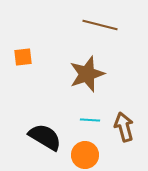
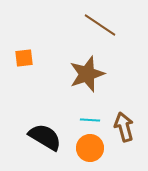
brown line: rotated 20 degrees clockwise
orange square: moved 1 px right, 1 px down
orange circle: moved 5 px right, 7 px up
